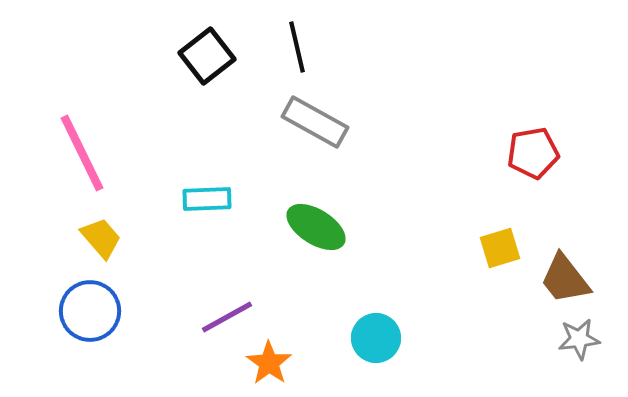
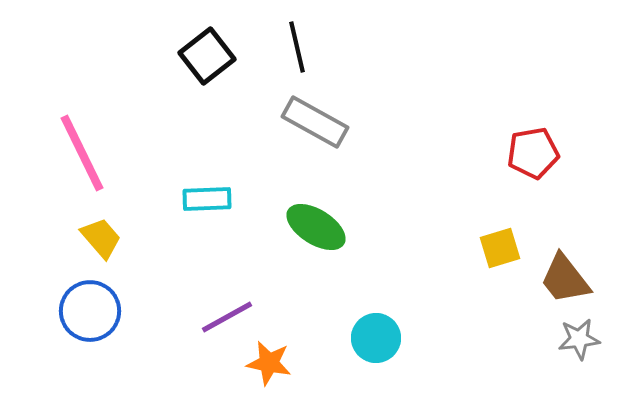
orange star: rotated 24 degrees counterclockwise
